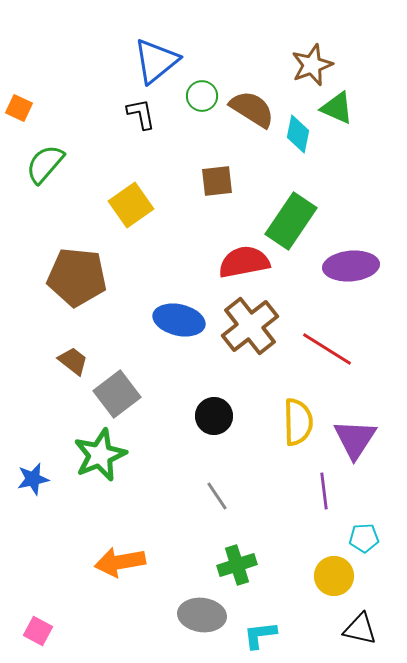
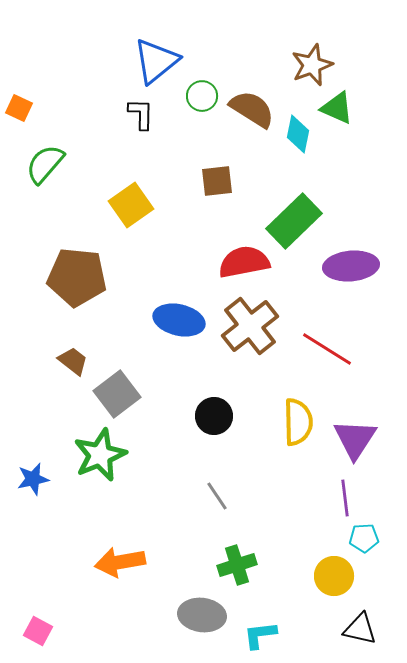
black L-shape: rotated 12 degrees clockwise
green rectangle: moved 3 px right; rotated 12 degrees clockwise
purple line: moved 21 px right, 7 px down
